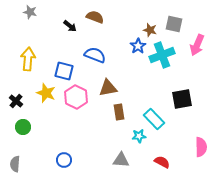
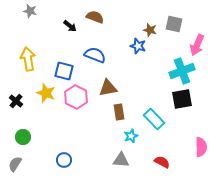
gray star: moved 1 px up
blue star: rotated 21 degrees counterclockwise
cyan cross: moved 20 px right, 16 px down
yellow arrow: rotated 15 degrees counterclockwise
green circle: moved 10 px down
cyan star: moved 8 px left; rotated 16 degrees counterclockwise
gray semicircle: rotated 28 degrees clockwise
